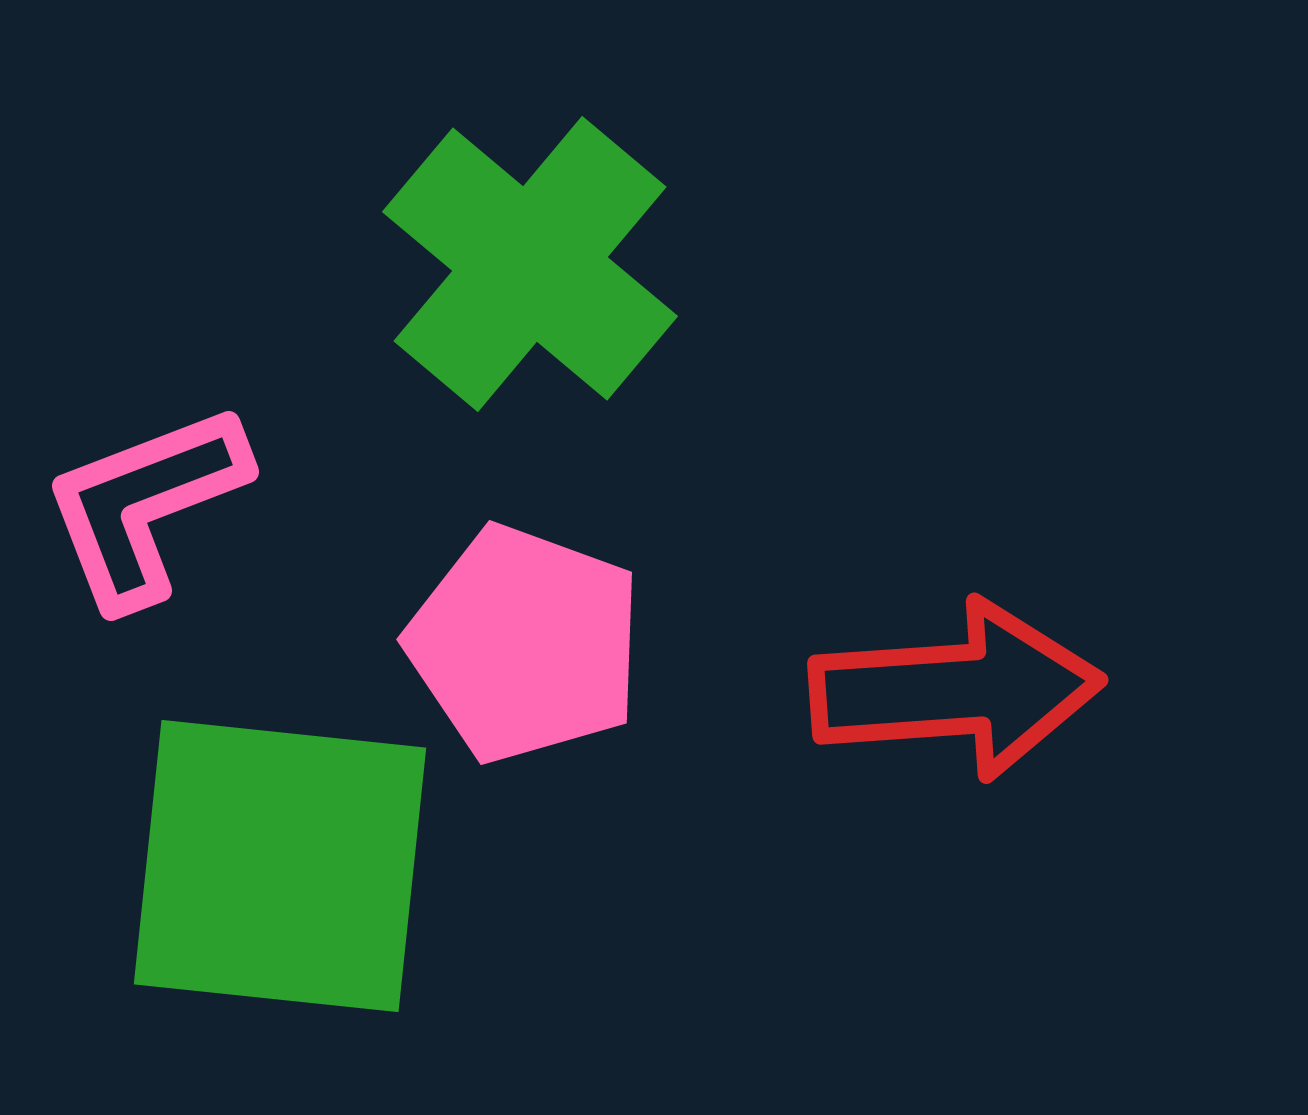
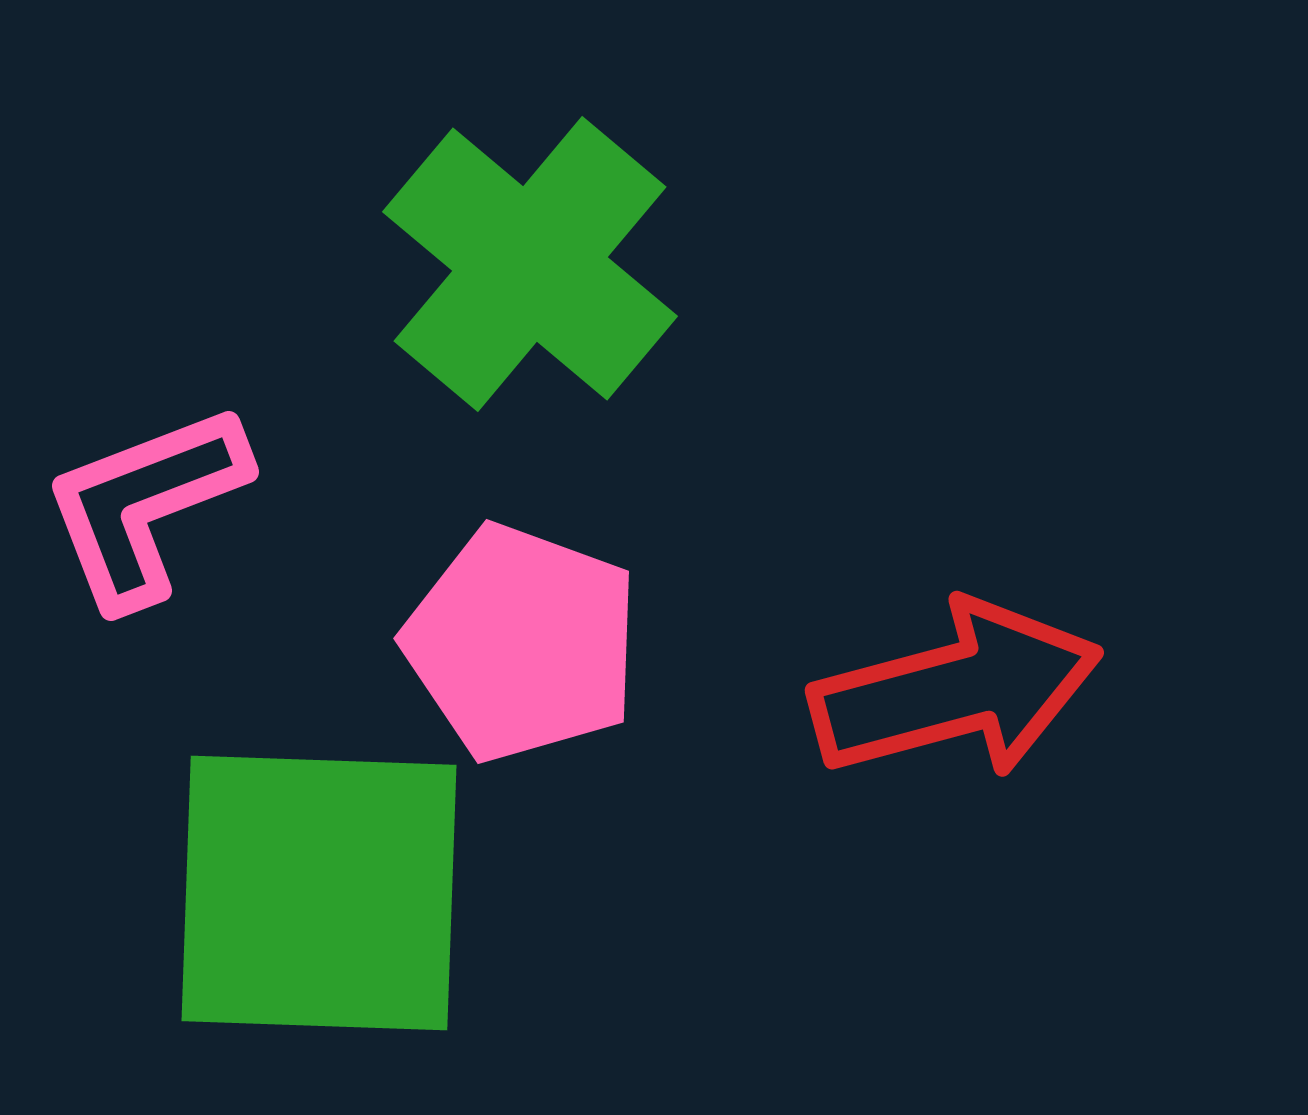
pink pentagon: moved 3 px left, 1 px up
red arrow: rotated 11 degrees counterclockwise
green square: moved 39 px right, 27 px down; rotated 4 degrees counterclockwise
